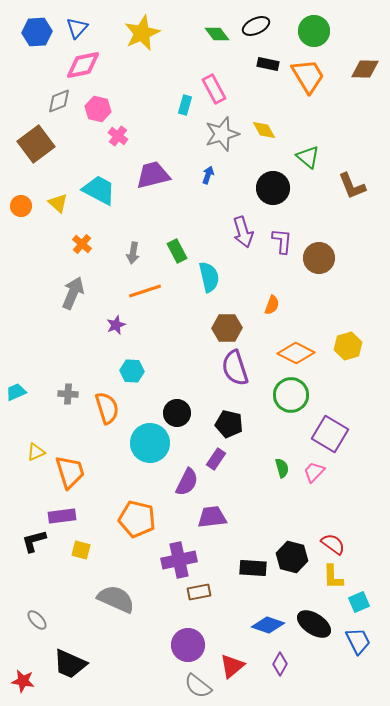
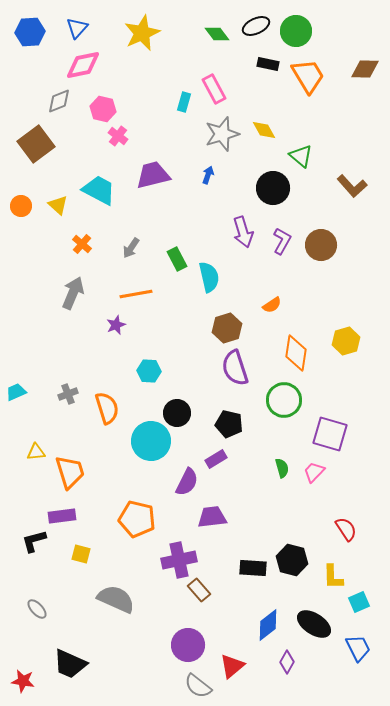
green circle at (314, 31): moved 18 px left
blue hexagon at (37, 32): moved 7 px left
cyan rectangle at (185, 105): moved 1 px left, 3 px up
pink hexagon at (98, 109): moved 5 px right
green triangle at (308, 157): moved 7 px left, 1 px up
brown L-shape at (352, 186): rotated 20 degrees counterclockwise
yellow triangle at (58, 203): moved 2 px down
purple L-shape at (282, 241): rotated 24 degrees clockwise
green rectangle at (177, 251): moved 8 px down
gray arrow at (133, 253): moved 2 px left, 5 px up; rotated 25 degrees clockwise
brown circle at (319, 258): moved 2 px right, 13 px up
orange line at (145, 291): moved 9 px left, 3 px down; rotated 8 degrees clockwise
orange semicircle at (272, 305): rotated 36 degrees clockwise
brown hexagon at (227, 328): rotated 16 degrees counterclockwise
yellow hexagon at (348, 346): moved 2 px left, 5 px up
orange diamond at (296, 353): rotated 72 degrees clockwise
cyan hexagon at (132, 371): moved 17 px right
gray cross at (68, 394): rotated 24 degrees counterclockwise
green circle at (291, 395): moved 7 px left, 5 px down
purple square at (330, 434): rotated 15 degrees counterclockwise
cyan circle at (150, 443): moved 1 px right, 2 px up
yellow triangle at (36, 452): rotated 18 degrees clockwise
purple rectangle at (216, 459): rotated 25 degrees clockwise
red semicircle at (333, 544): moved 13 px right, 15 px up; rotated 20 degrees clockwise
yellow square at (81, 550): moved 4 px down
black hexagon at (292, 557): moved 3 px down
brown rectangle at (199, 592): moved 2 px up; rotated 60 degrees clockwise
gray ellipse at (37, 620): moved 11 px up
blue diamond at (268, 625): rotated 56 degrees counterclockwise
blue trapezoid at (358, 641): moved 7 px down
purple diamond at (280, 664): moved 7 px right, 2 px up
